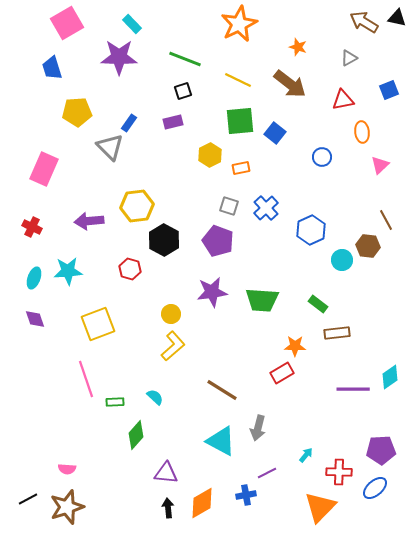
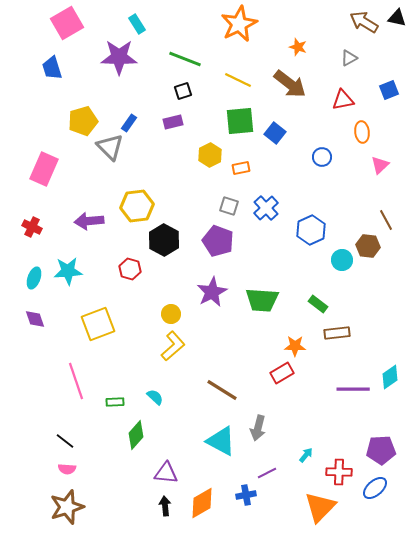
cyan rectangle at (132, 24): moved 5 px right; rotated 12 degrees clockwise
yellow pentagon at (77, 112): moved 6 px right, 9 px down; rotated 12 degrees counterclockwise
purple star at (212, 292): rotated 20 degrees counterclockwise
pink line at (86, 379): moved 10 px left, 2 px down
black line at (28, 499): moved 37 px right, 58 px up; rotated 66 degrees clockwise
black arrow at (168, 508): moved 3 px left, 2 px up
